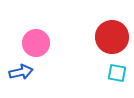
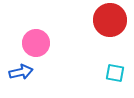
red circle: moved 2 px left, 17 px up
cyan square: moved 2 px left
